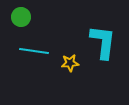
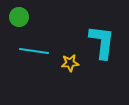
green circle: moved 2 px left
cyan L-shape: moved 1 px left
